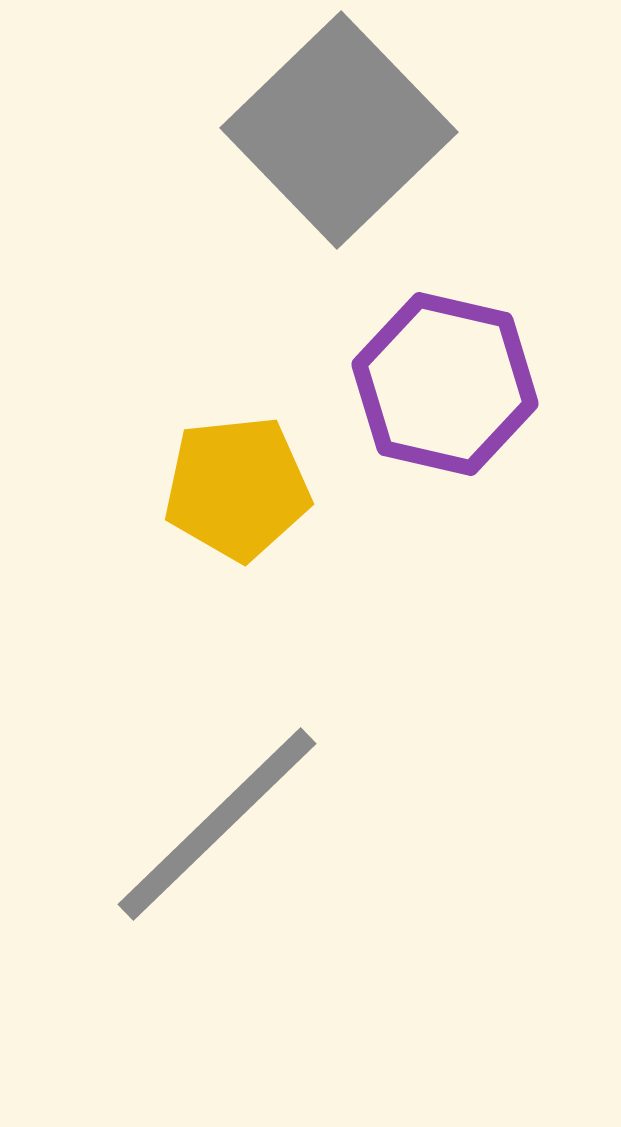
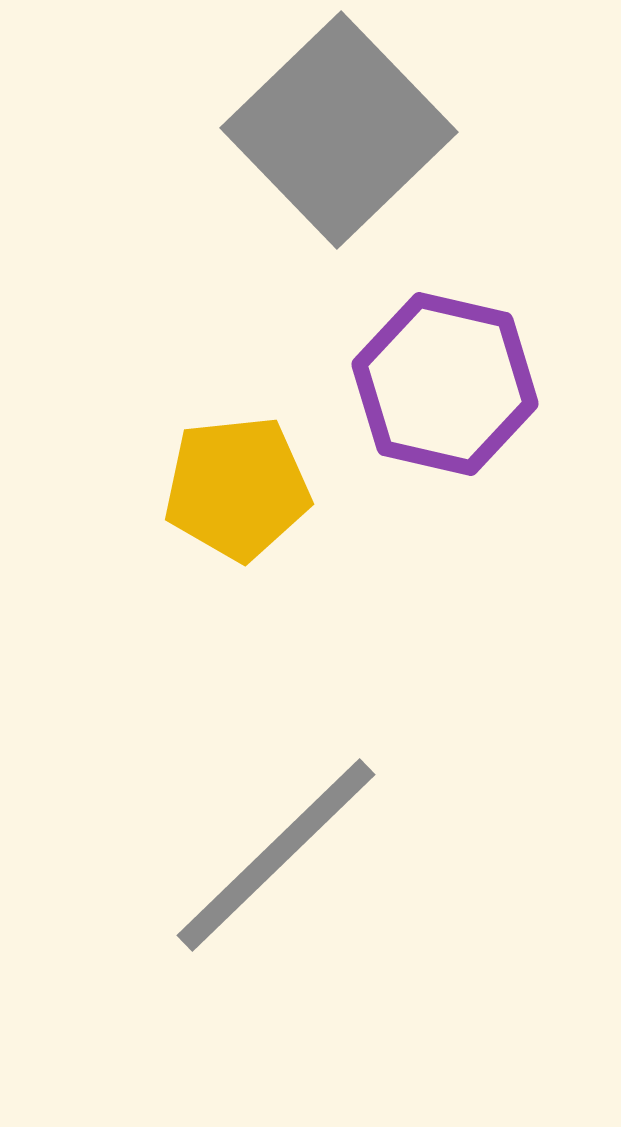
gray line: moved 59 px right, 31 px down
